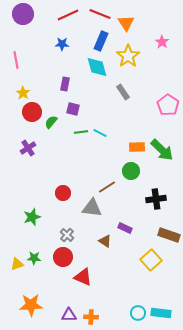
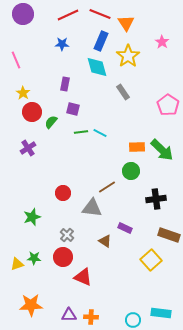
pink line at (16, 60): rotated 12 degrees counterclockwise
cyan circle at (138, 313): moved 5 px left, 7 px down
